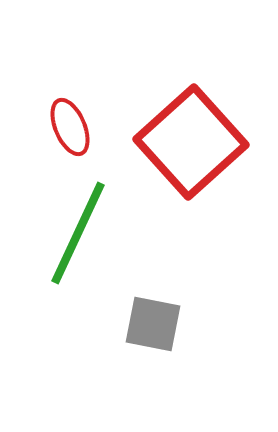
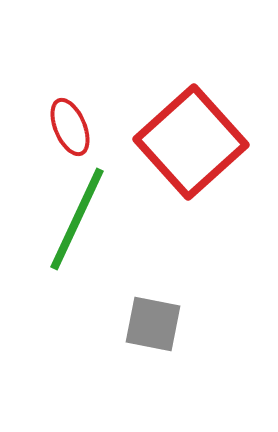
green line: moved 1 px left, 14 px up
